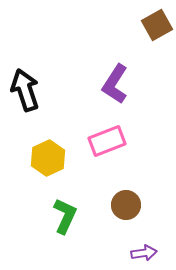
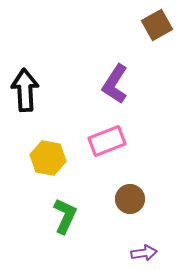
black arrow: rotated 15 degrees clockwise
yellow hexagon: rotated 24 degrees counterclockwise
brown circle: moved 4 px right, 6 px up
